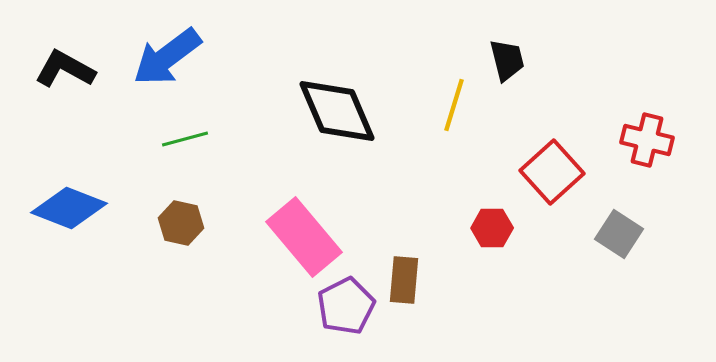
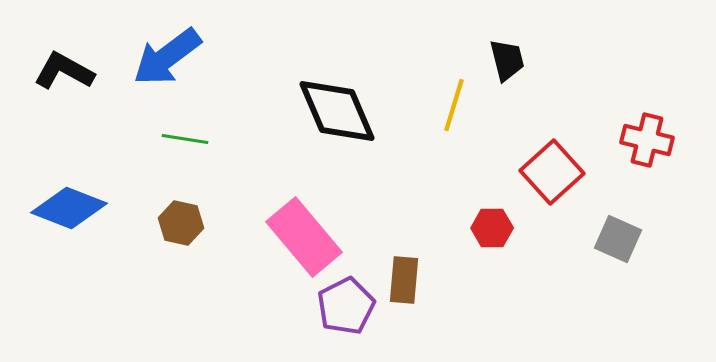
black L-shape: moved 1 px left, 2 px down
green line: rotated 24 degrees clockwise
gray square: moved 1 px left, 5 px down; rotated 9 degrees counterclockwise
